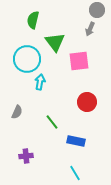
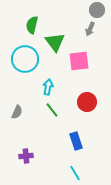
green semicircle: moved 1 px left, 5 px down
cyan circle: moved 2 px left
cyan arrow: moved 8 px right, 5 px down
green line: moved 12 px up
blue rectangle: rotated 60 degrees clockwise
